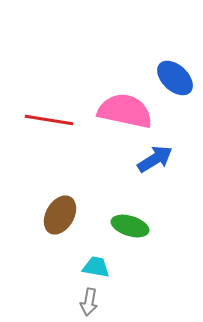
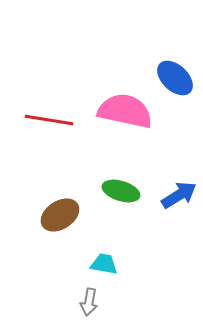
blue arrow: moved 24 px right, 36 px down
brown ellipse: rotated 27 degrees clockwise
green ellipse: moved 9 px left, 35 px up
cyan trapezoid: moved 8 px right, 3 px up
